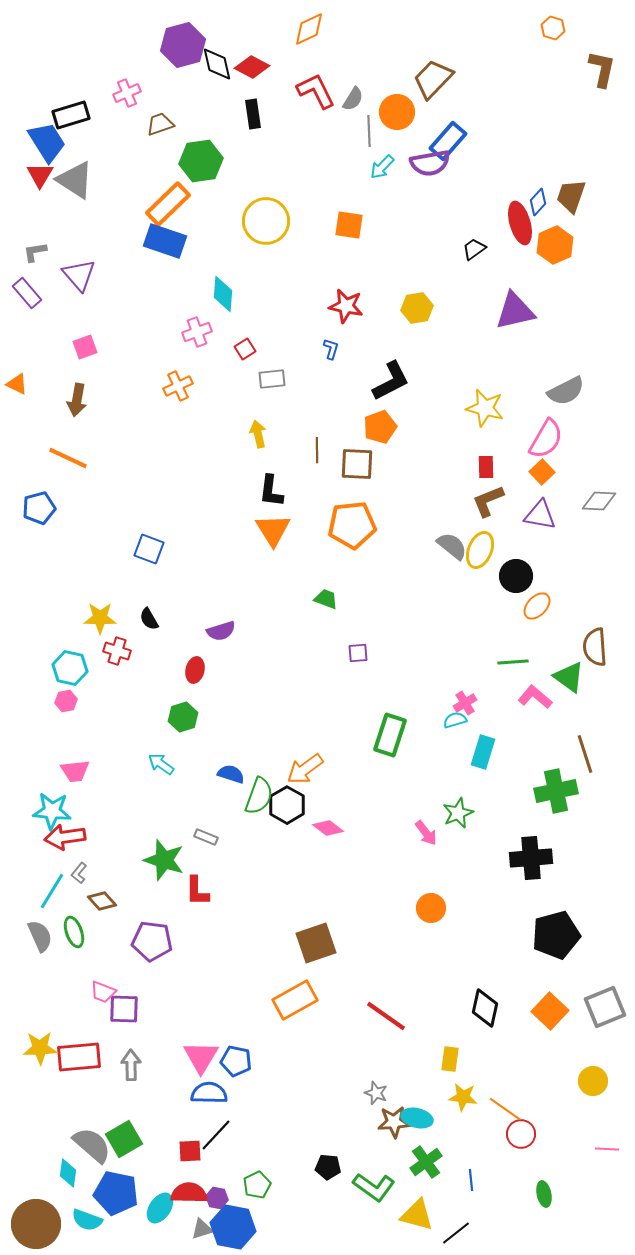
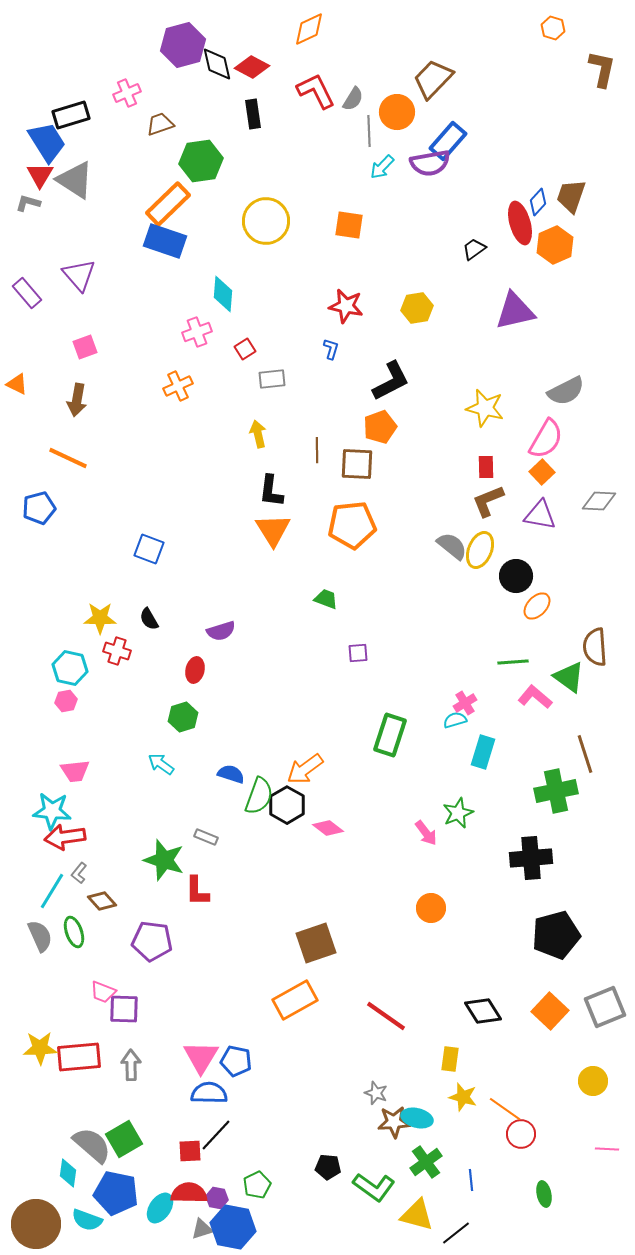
gray L-shape at (35, 252): moved 7 px left, 49 px up; rotated 25 degrees clockwise
black diamond at (485, 1008): moved 2 px left, 3 px down; rotated 45 degrees counterclockwise
yellow star at (463, 1097): rotated 8 degrees clockwise
